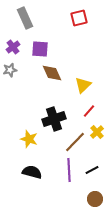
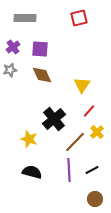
gray rectangle: rotated 65 degrees counterclockwise
brown diamond: moved 10 px left, 2 px down
yellow triangle: moved 1 px left; rotated 12 degrees counterclockwise
black cross: rotated 20 degrees counterclockwise
